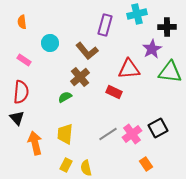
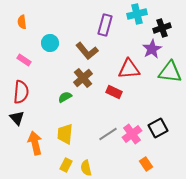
black cross: moved 5 px left, 1 px down; rotated 18 degrees counterclockwise
brown cross: moved 3 px right, 1 px down
